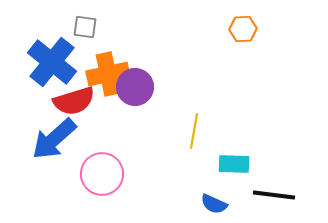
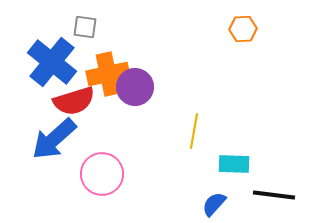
blue semicircle: rotated 108 degrees clockwise
